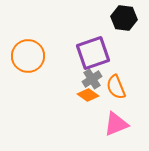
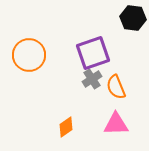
black hexagon: moved 9 px right
orange circle: moved 1 px right, 1 px up
orange diamond: moved 22 px left, 32 px down; rotated 70 degrees counterclockwise
pink triangle: rotated 20 degrees clockwise
